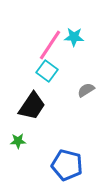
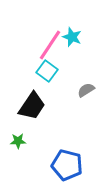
cyan star: moved 2 px left; rotated 18 degrees clockwise
